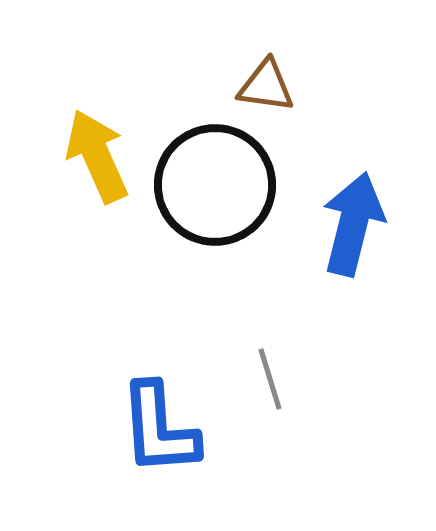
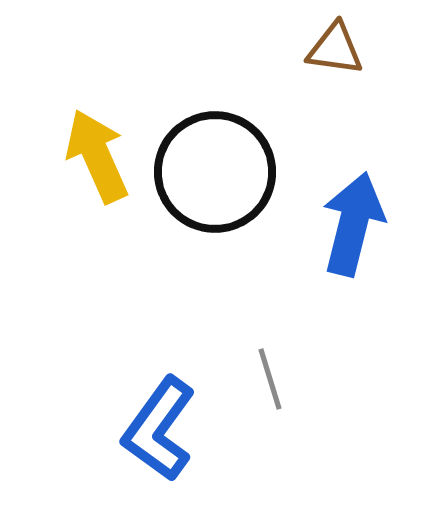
brown triangle: moved 69 px right, 37 px up
black circle: moved 13 px up
blue L-shape: rotated 40 degrees clockwise
